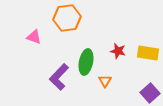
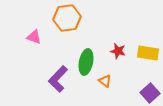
purple L-shape: moved 1 px left, 2 px down
orange triangle: rotated 24 degrees counterclockwise
